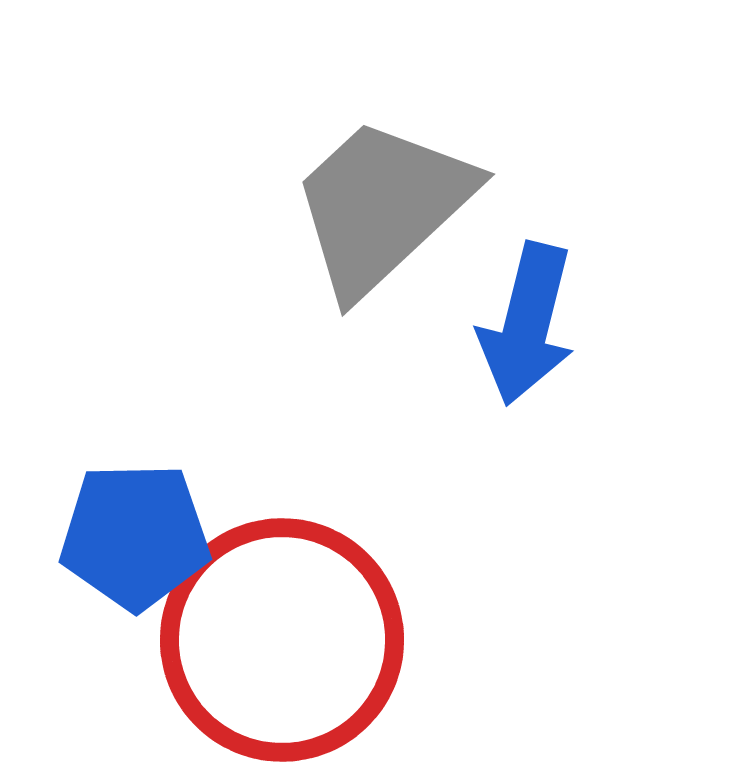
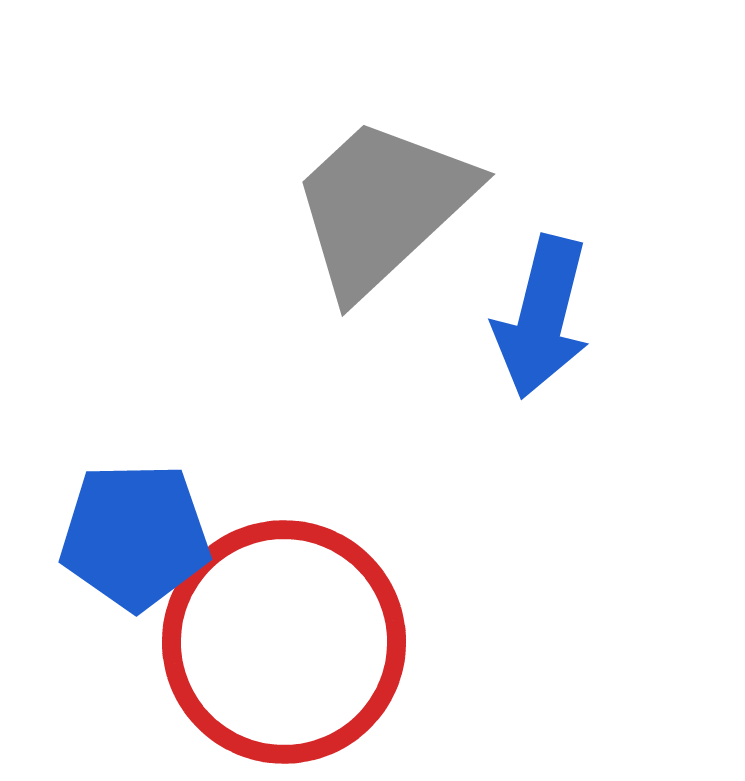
blue arrow: moved 15 px right, 7 px up
red circle: moved 2 px right, 2 px down
